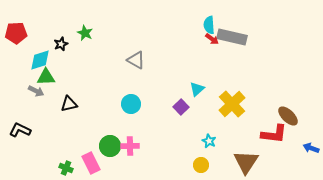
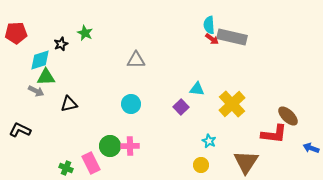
gray triangle: rotated 30 degrees counterclockwise
cyan triangle: rotated 49 degrees clockwise
